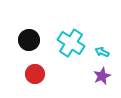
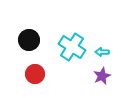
cyan cross: moved 1 px right, 4 px down
cyan arrow: rotated 24 degrees counterclockwise
